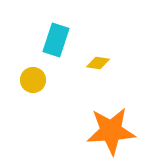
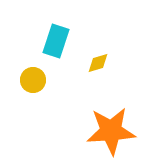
cyan rectangle: moved 1 px down
yellow diamond: rotated 25 degrees counterclockwise
